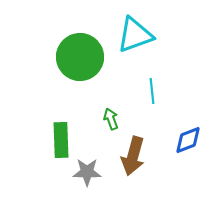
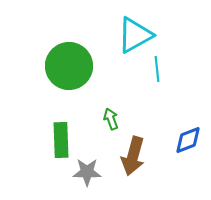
cyan triangle: rotated 9 degrees counterclockwise
green circle: moved 11 px left, 9 px down
cyan line: moved 5 px right, 22 px up
